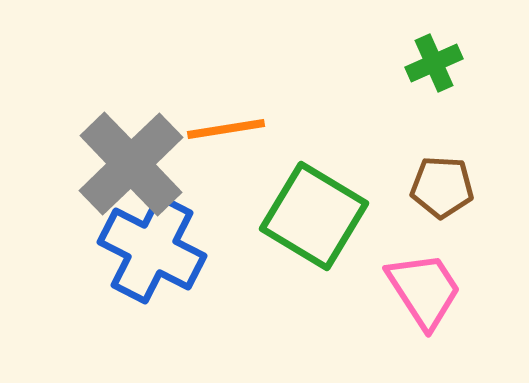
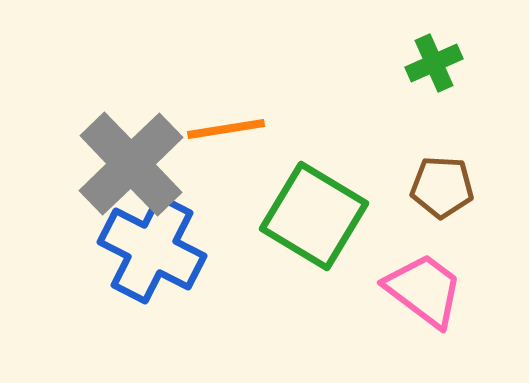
pink trapezoid: rotated 20 degrees counterclockwise
